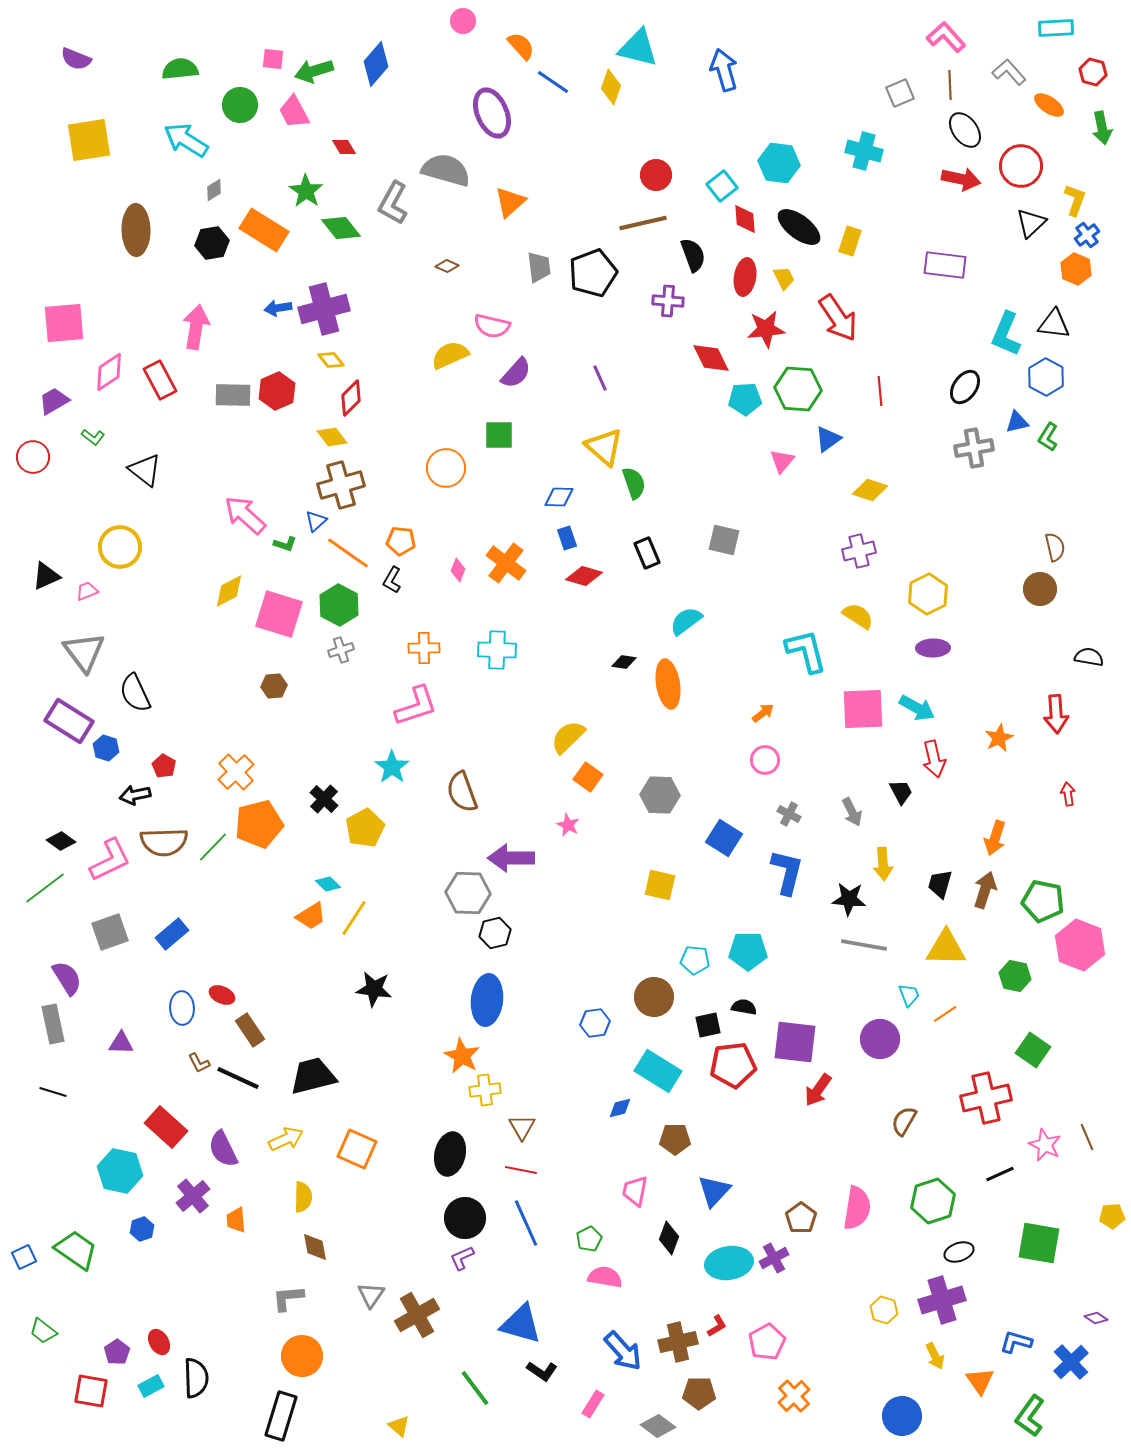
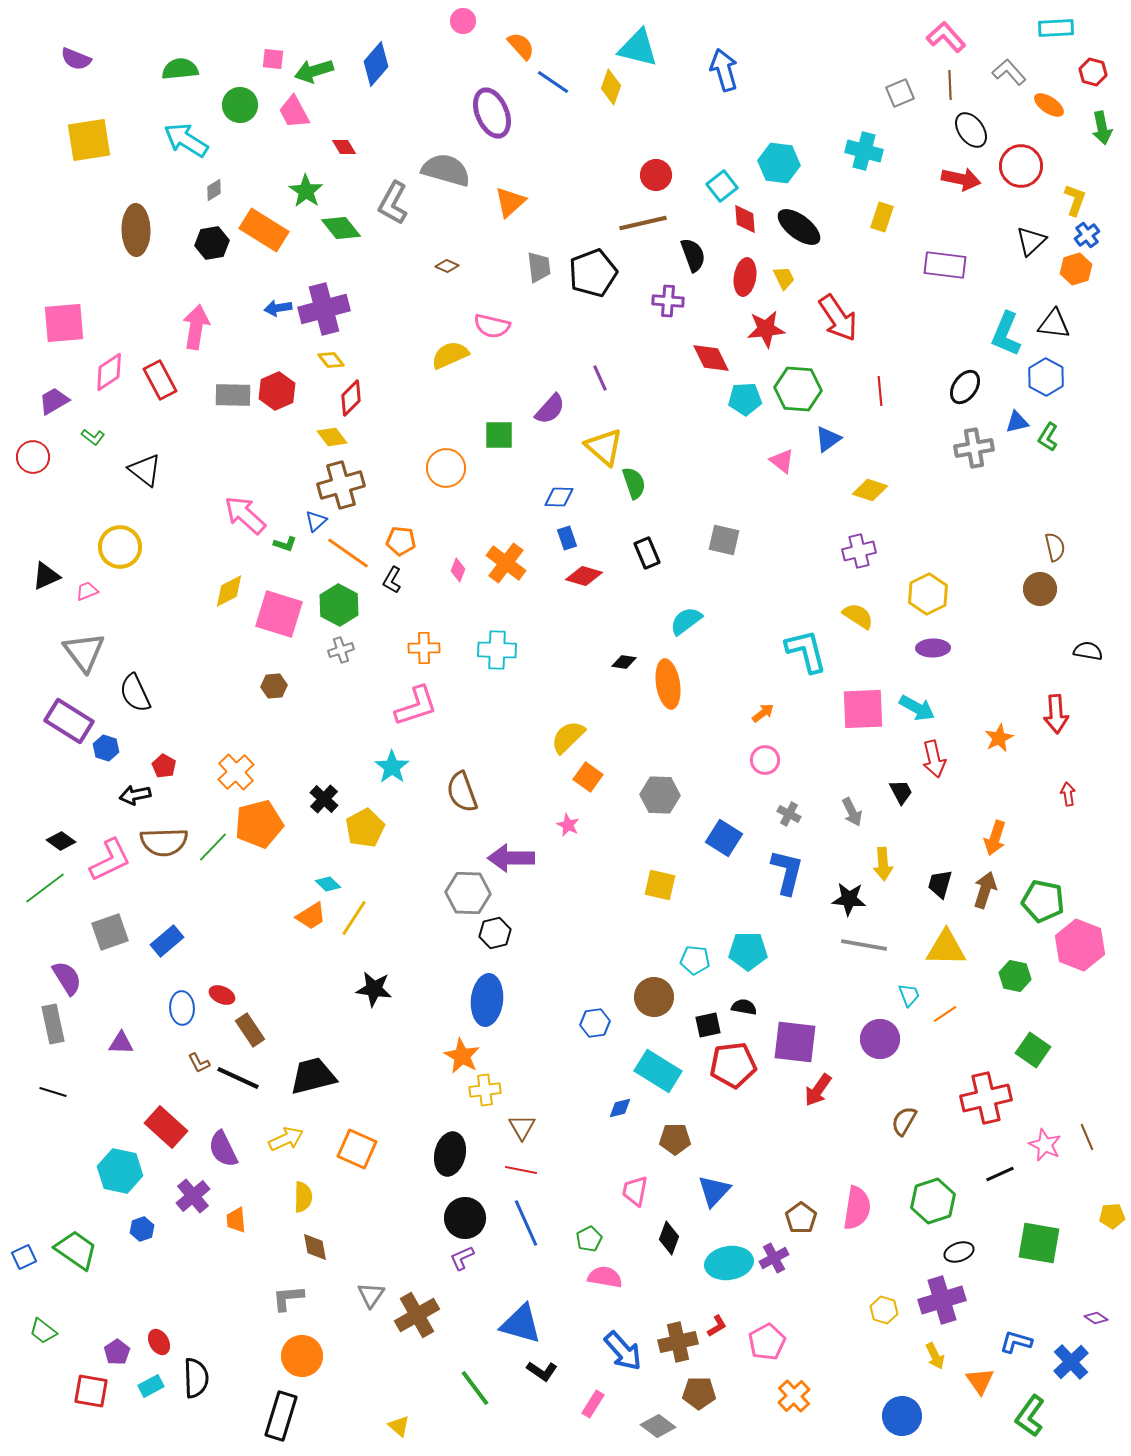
black ellipse at (965, 130): moved 6 px right
black triangle at (1031, 223): moved 18 px down
yellow rectangle at (850, 241): moved 32 px right, 24 px up
orange hexagon at (1076, 269): rotated 20 degrees clockwise
purple semicircle at (516, 373): moved 34 px right, 36 px down
pink triangle at (782, 461): rotated 32 degrees counterclockwise
black semicircle at (1089, 657): moved 1 px left, 6 px up
blue rectangle at (172, 934): moved 5 px left, 7 px down
